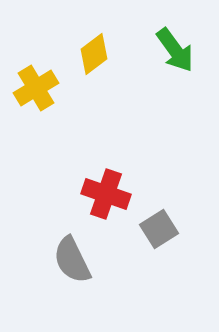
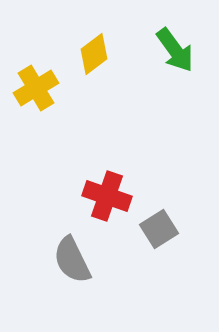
red cross: moved 1 px right, 2 px down
